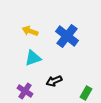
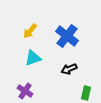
yellow arrow: rotated 70 degrees counterclockwise
black arrow: moved 15 px right, 12 px up
green rectangle: rotated 16 degrees counterclockwise
